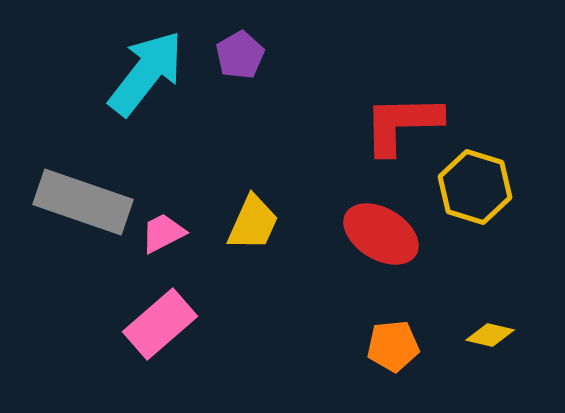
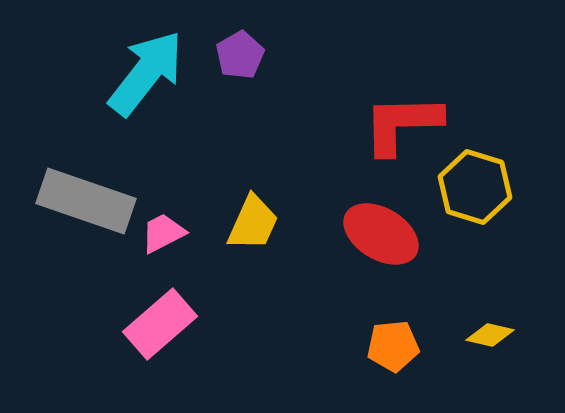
gray rectangle: moved 3 px right, 1 px up
